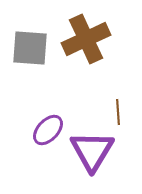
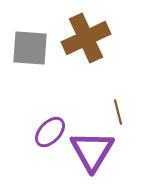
brown cross: moved 1 px up
brown line: rotated 10 degrees counterclockwise
purple ellipse: moved 2 px right, 2 px down
